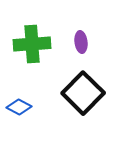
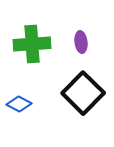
blue diamond: moved 3 px up
